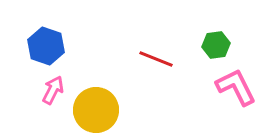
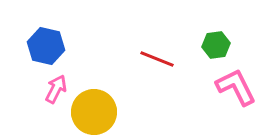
blue hexagon: rotated 6 degrees counterclockwise
red line: moved 1 px right
pink arrow: moved 3 px right, 1 px up
yellow circle: moved 2 px left, 2 px down
